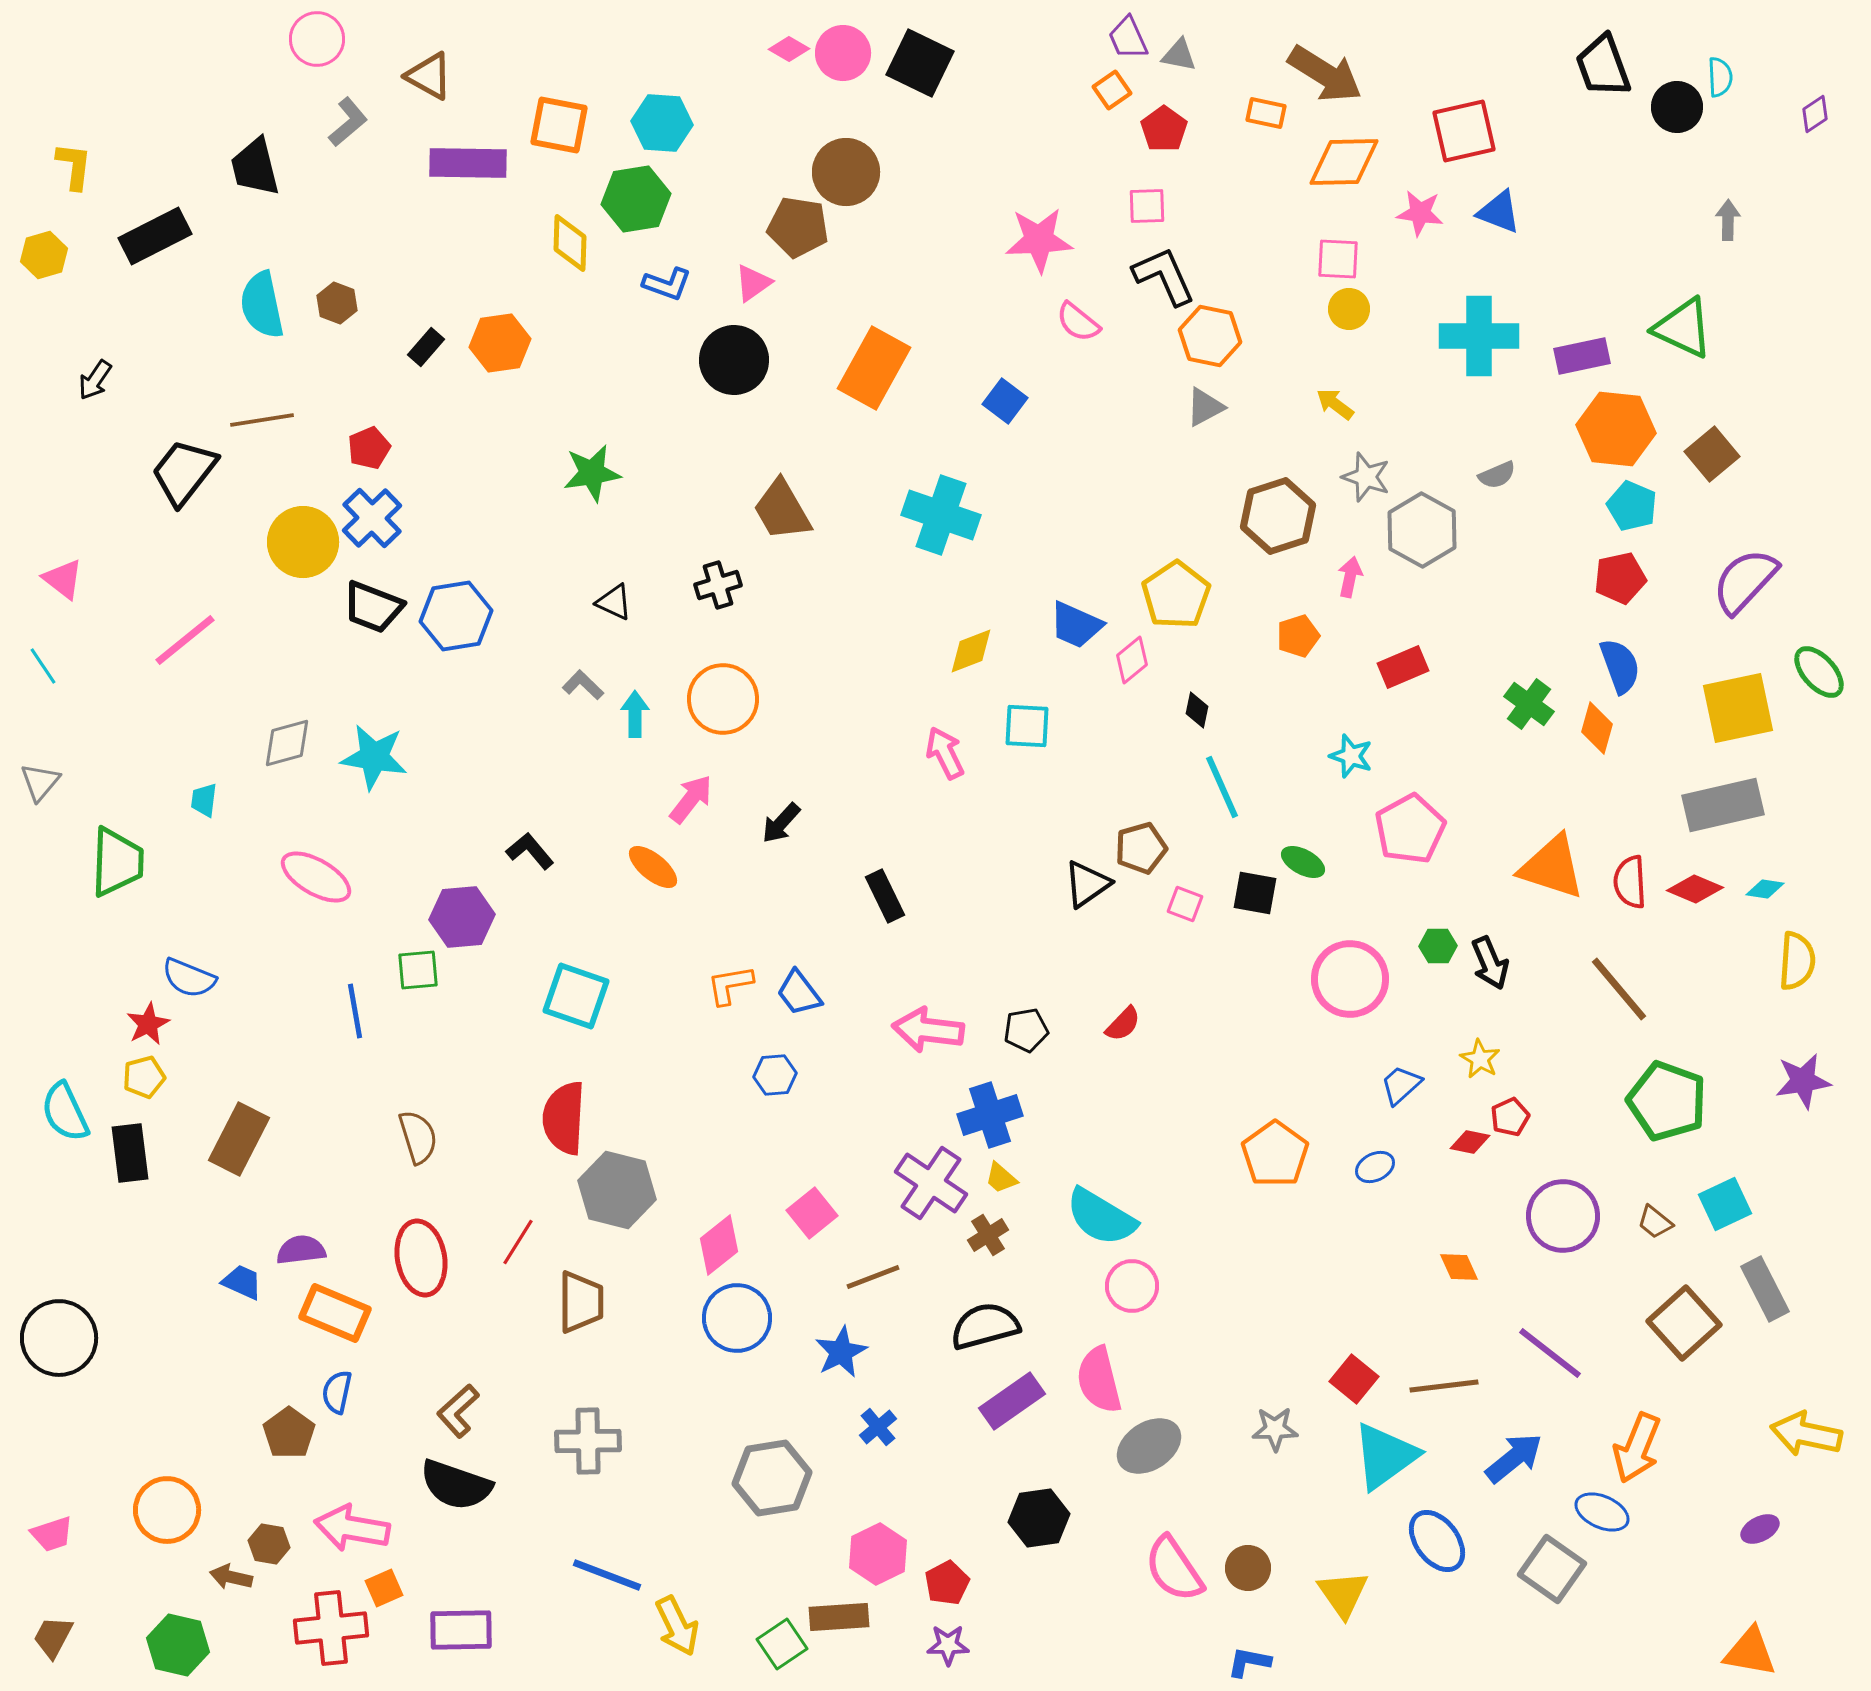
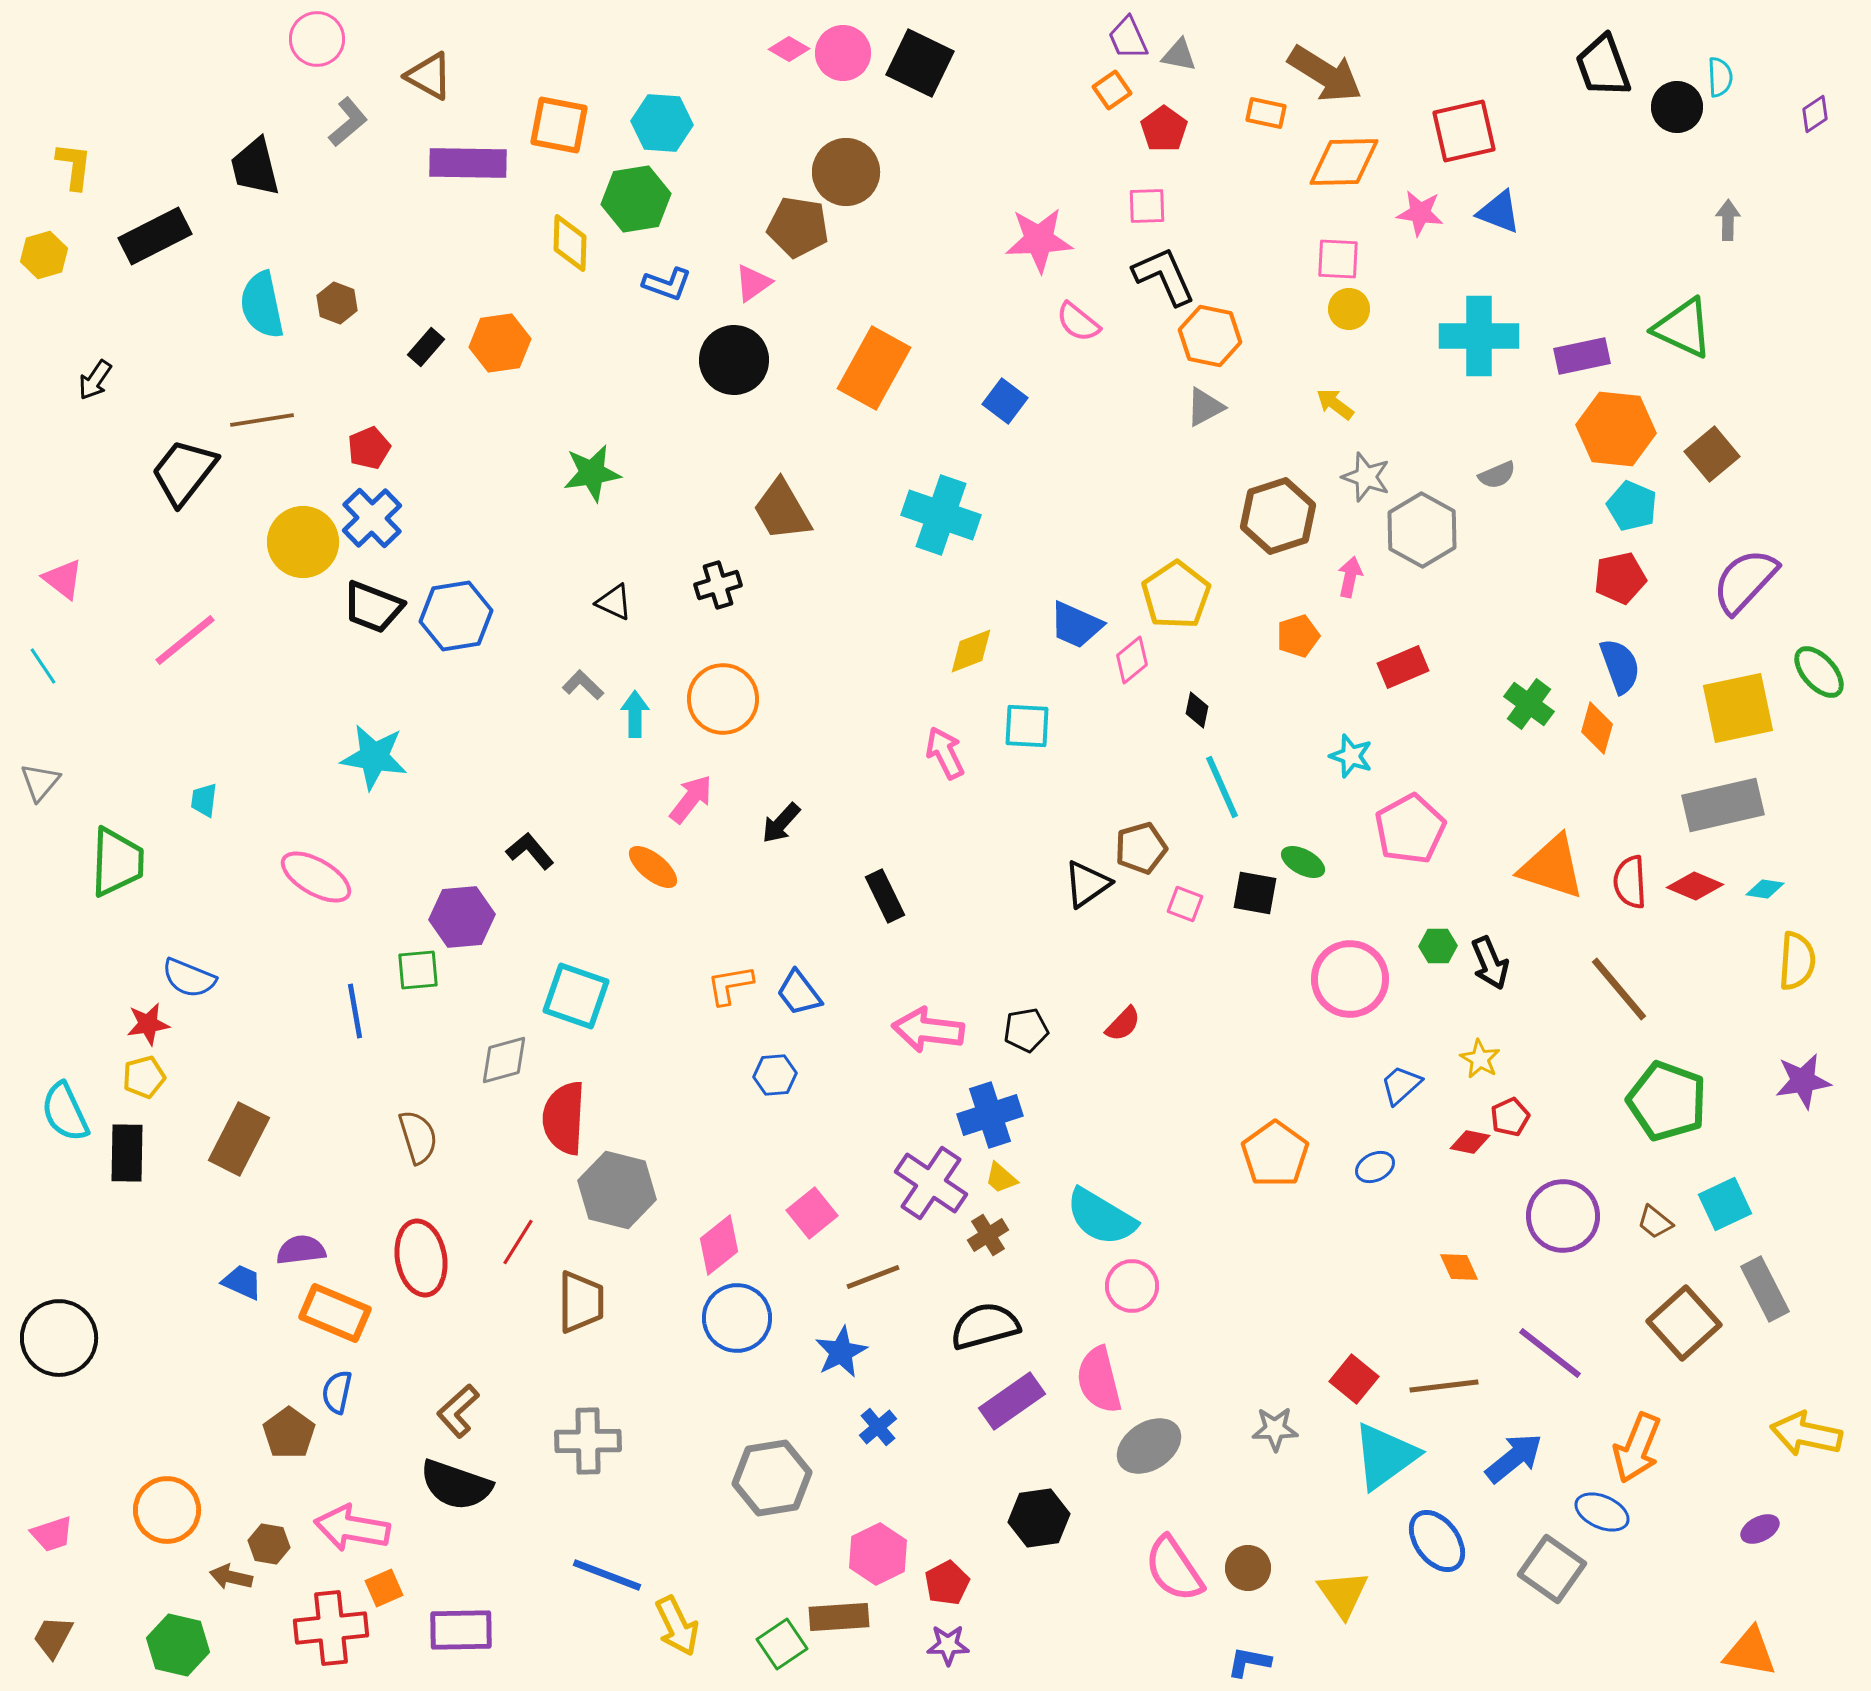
gray diamond at (287, 743): moved 217 px right, 317 px down
red diamond at (1695, 889): moved 3 px up
red star at (148, 1024): rotated 18 degrees clockwise
black rectangle at (130, 1153): moved 3 px left; rotated 8 degrees clockwise
